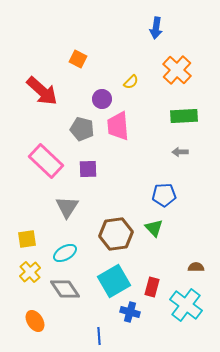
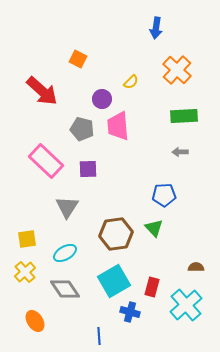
yellow cross: moved 5 px left
cyan cross: rotated 12 degrees clockwise
